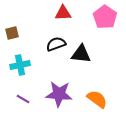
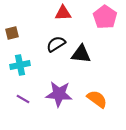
black semicircle: rotated 12 degrees counterclockwise
